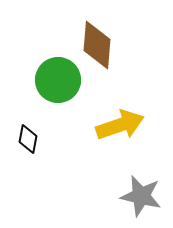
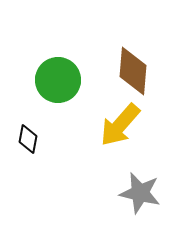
brown diamond: moved 36 px right, 26 px down
yellow arrow: rotated 150 degrees clockwise
gray star: moved 1 px left, 3 px up
